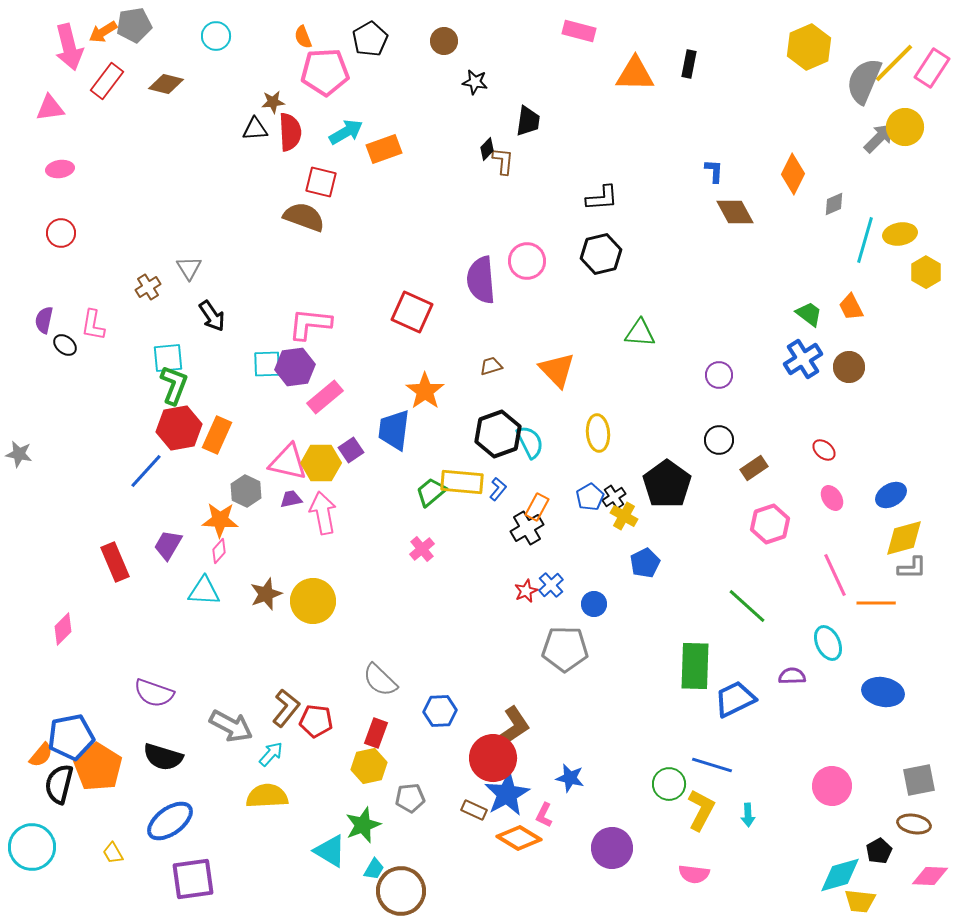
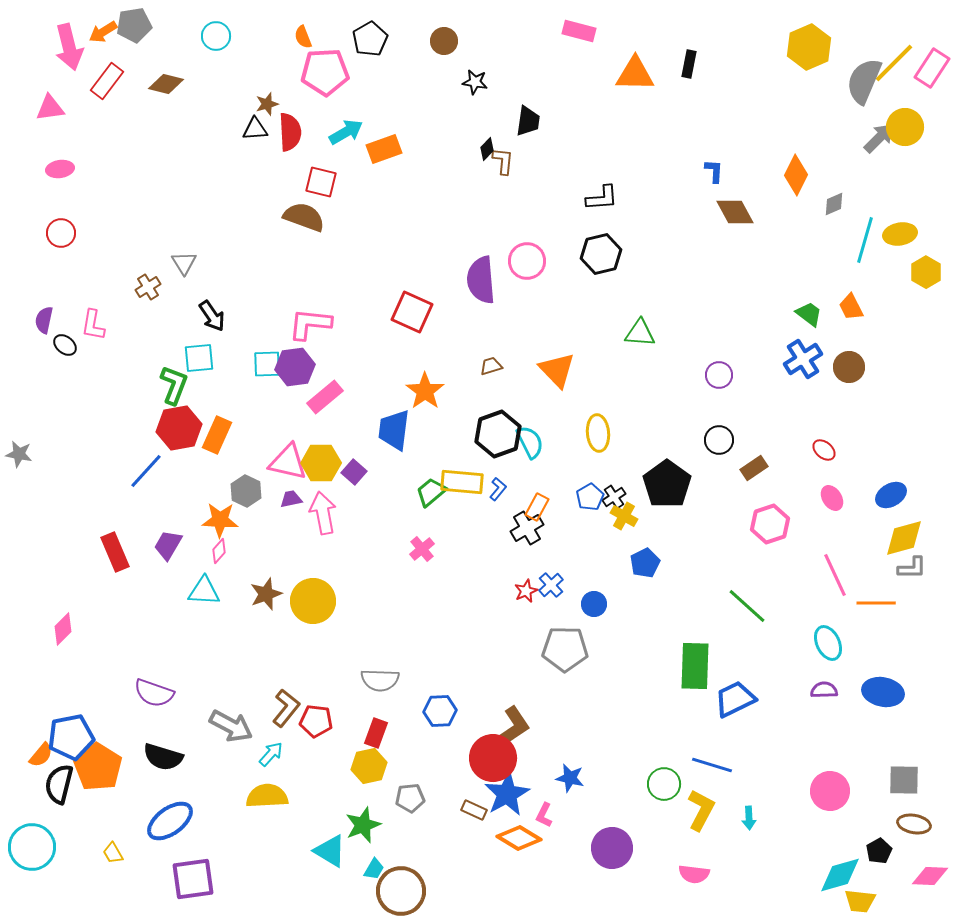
brown star at (273, 102): moved 6 px left, 2 px down; rotated 10 degrees counterclockwise
orange diamond at (793, 174): moved 3 px right, 1 px down
gray triangle at (189, 268): moved 5 px left, 5 px up
cyan square at (168, 358): moved 31 px right
purple square at (351, 450): moved 3 px right, 22 px down; rotated 15 degrees counterclockwise
red rectangle at (115, 562): moved 10 px up
purple semicircle at (792, 676): moved 32 px right, 14 px down
gray semicircle at (380, 680): rotated 42 degrees counterclockwise
gray square at (919, 780): moved 15 px left; rotated 12 degrees clockwise
green circle at (669, 784): moved 5 px left
pink circle at (832, 786): moved 2 px left, 5 px down
cyan arrow at (748, 815): moved 1 px right, 3 px down
